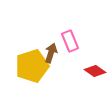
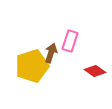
pink rectangle: rotated 40 degrees clockwise
